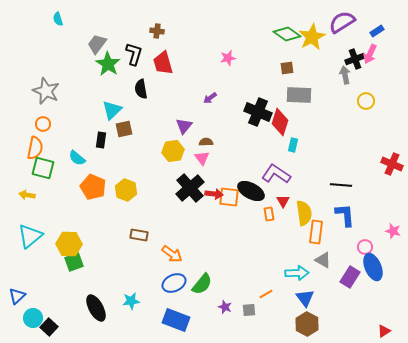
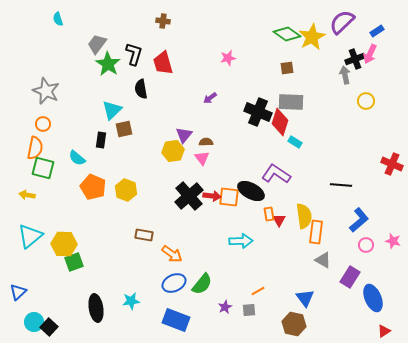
purple semicircle at (342, 22): rotated 12 degrees counterclockwise
brown cross at (157, 31): moved 6 px right, 10 px up
gray rectangle at (299, 95): moved 8 px left, 7 px down
purple triangle at (184, 126): moved 9 px down
cyan rectangle at (293, 145): moved 2 px right, 3 px up; rotated 72 degrees counterclockwise
black cross at (190, 188): moved 1 px left, 8 px down
red arrow at (214, 194): moved 2 px left, 2 px down
red triangle at (283, 201): moved 4 px left, 19 px down
yellow semicircle at (304, 213): moved 3 px down
blue L-shape at (345, 215): moved 14 px right, 5 px down; rotated 55 degrees clockwise
pink star at (393, 231): moved 10 px down
brown rectangle at (139, 235): moved 5 px right
yellow hexagon at (69, 244): moved 5 px left
pink circle at (365, 247): moved 1 px right, 2 px up
blue ellipse at (373, 267): moved 31 px down
cyan arrow at (297, 273): moved 56 px left, 32 px up
orange line at (266, 294): moved 8 px left, 3 px up
blue triangle at (17, 296): moved 1 px right, 4 px up
purple star at (225, 307): rotated 24 degrees clockwise
black ellipse at (96, 308): rotated 20 degrees clockwise
cyan circle at (33, 318): moved 1 px right, 4 px down
brown hexagon at (307, 324): moved 13 px left; rotated 15 degrees counterclockwise
